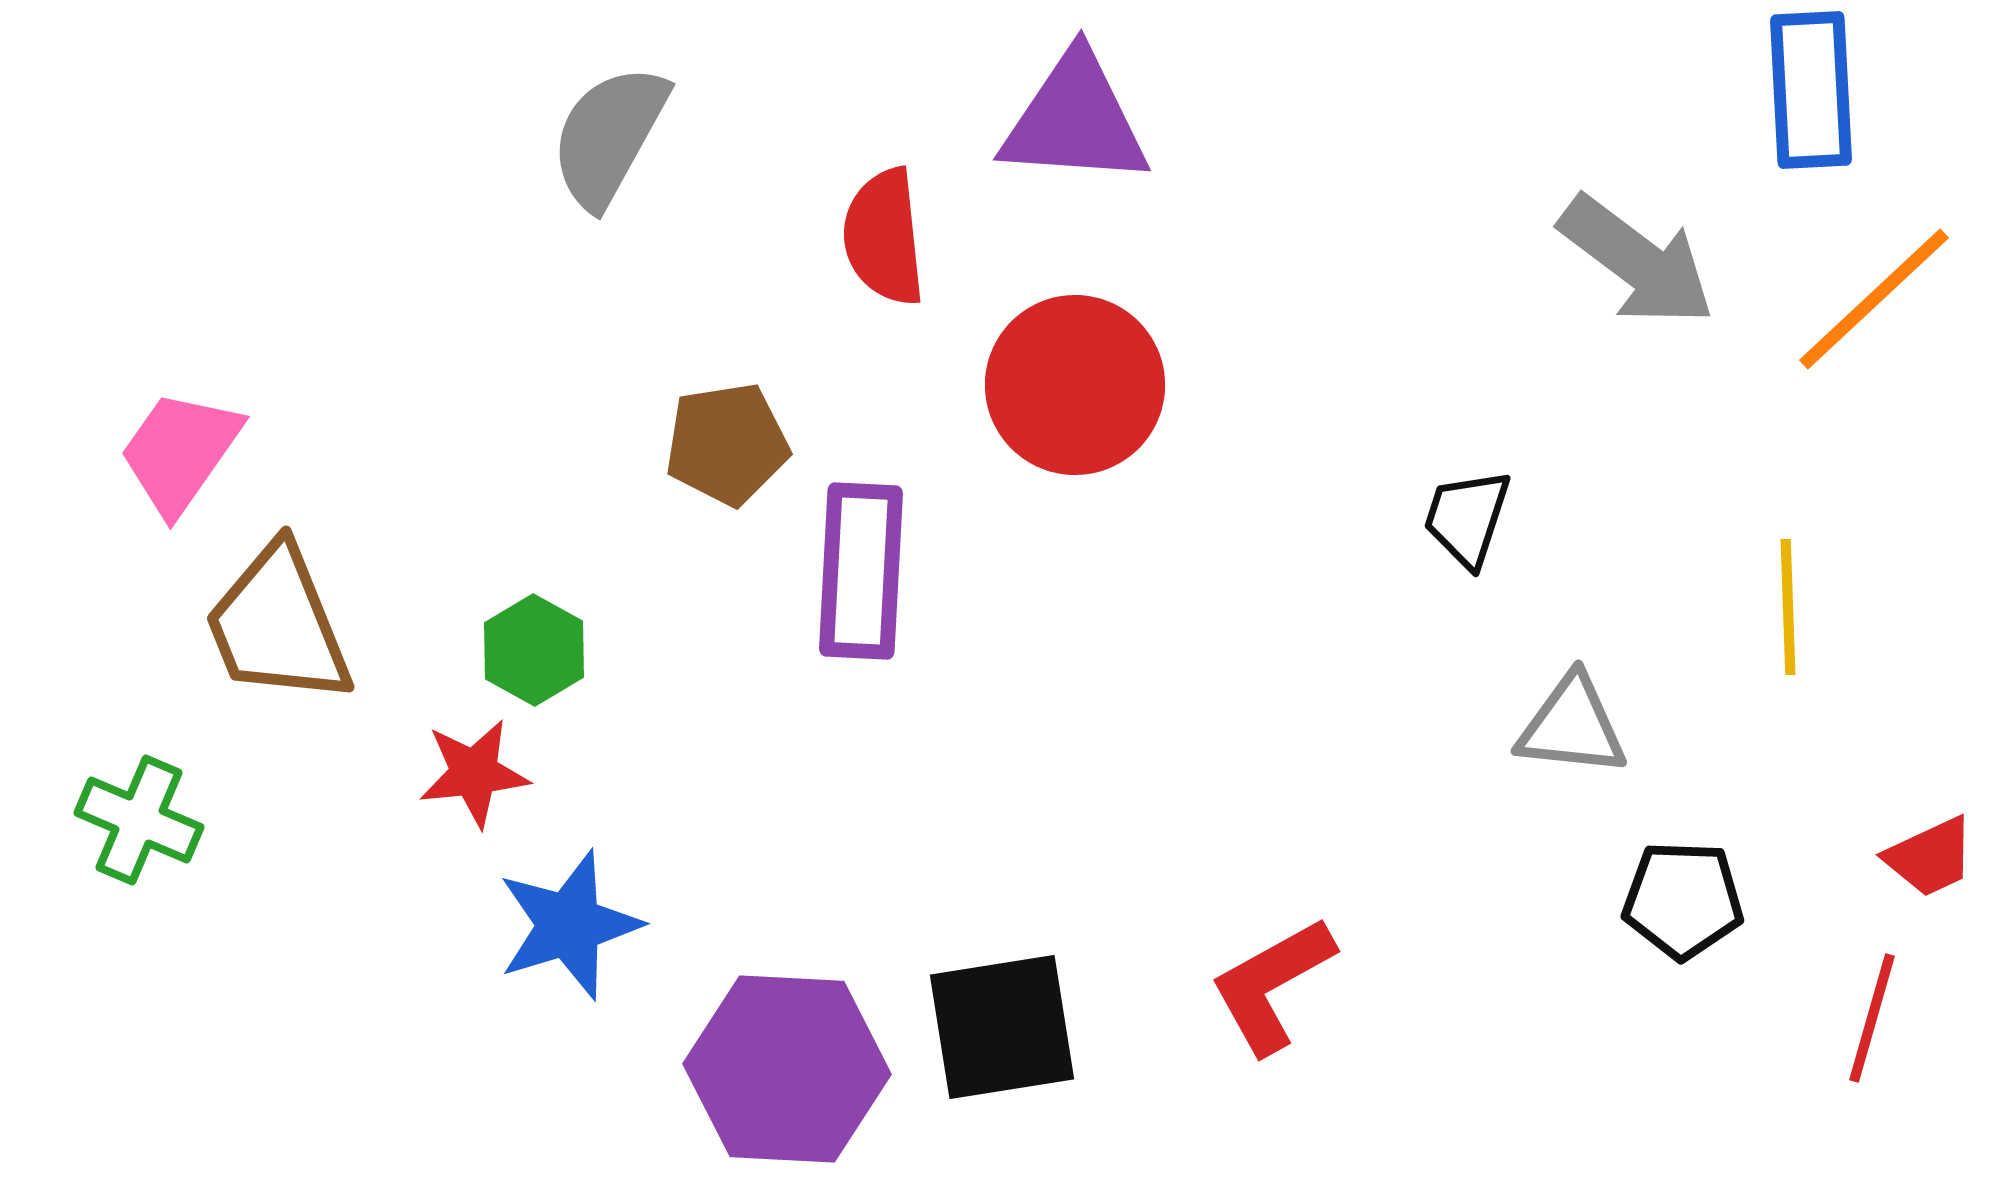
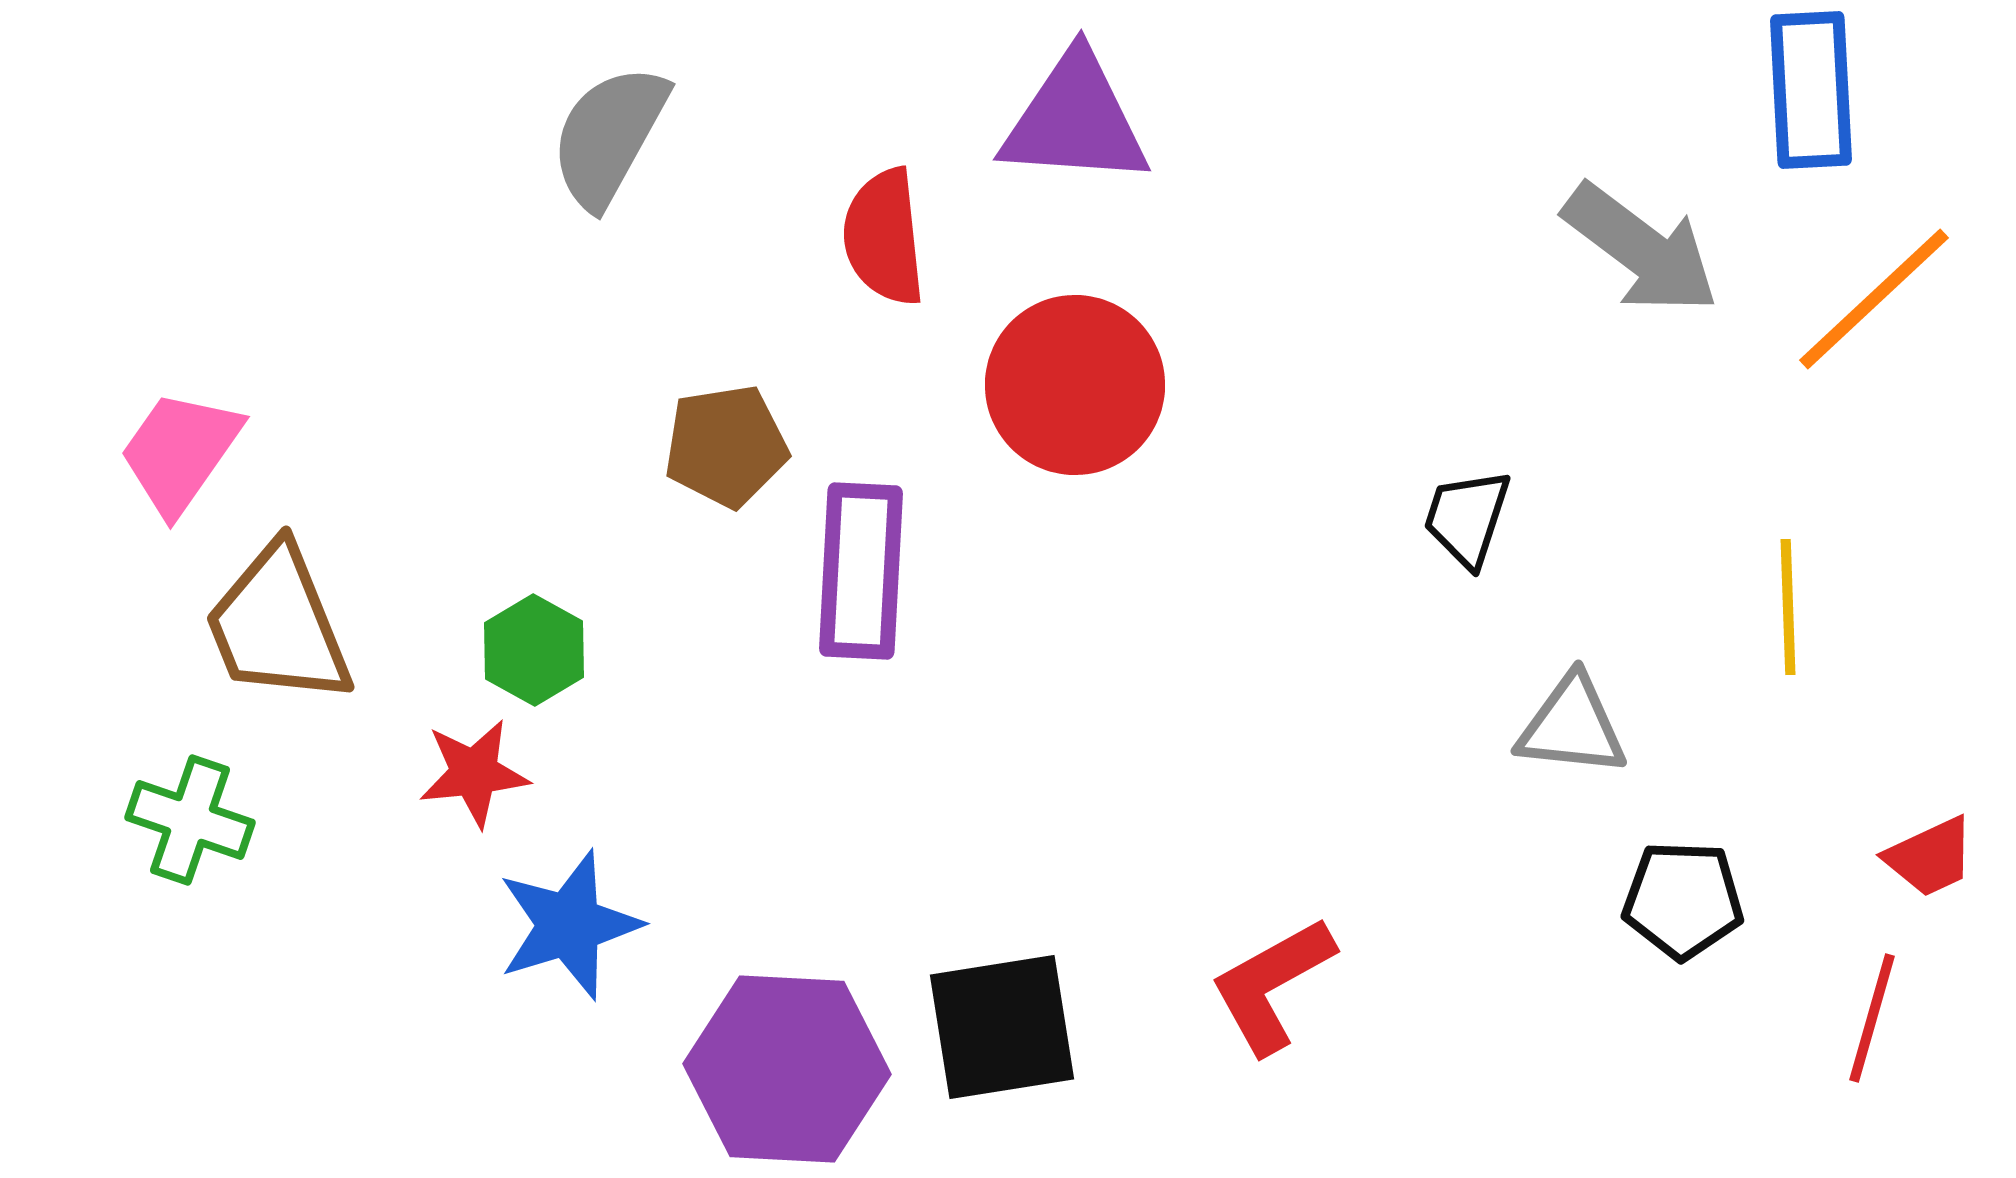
gray arrow: moved 4 px right, 12 px up
brown pentagon: moved 1 px left, 2 px down
green cross: moved 51 px right; rotated 4 degrees counterclockwise
